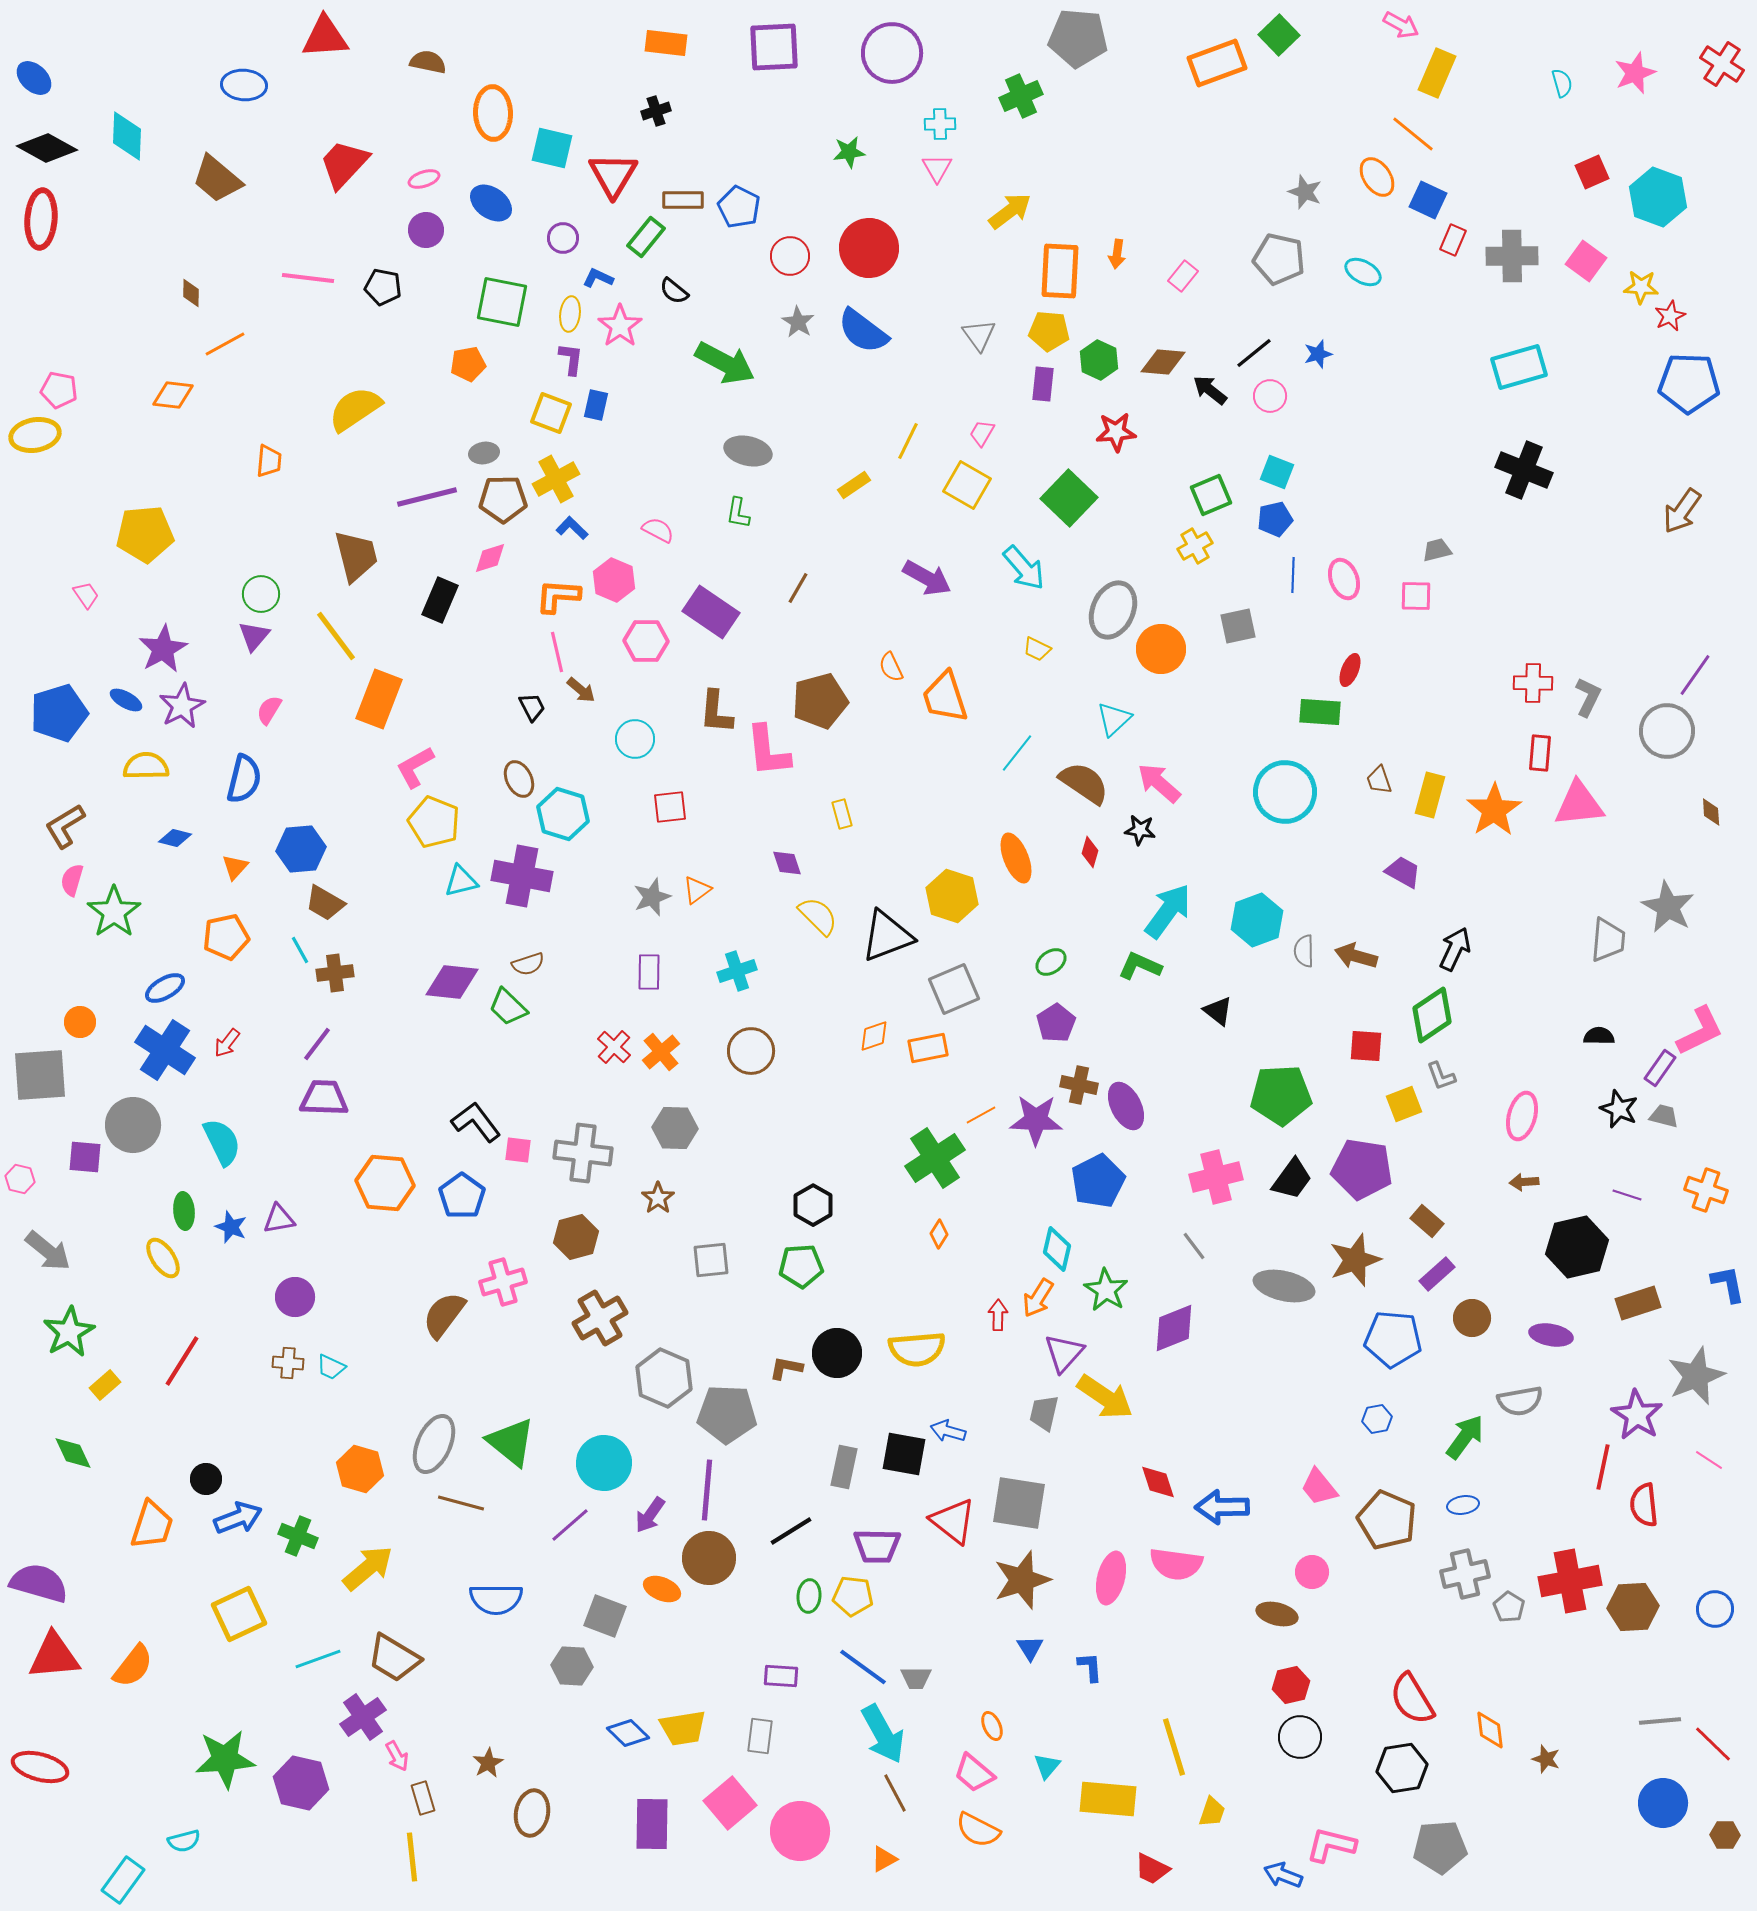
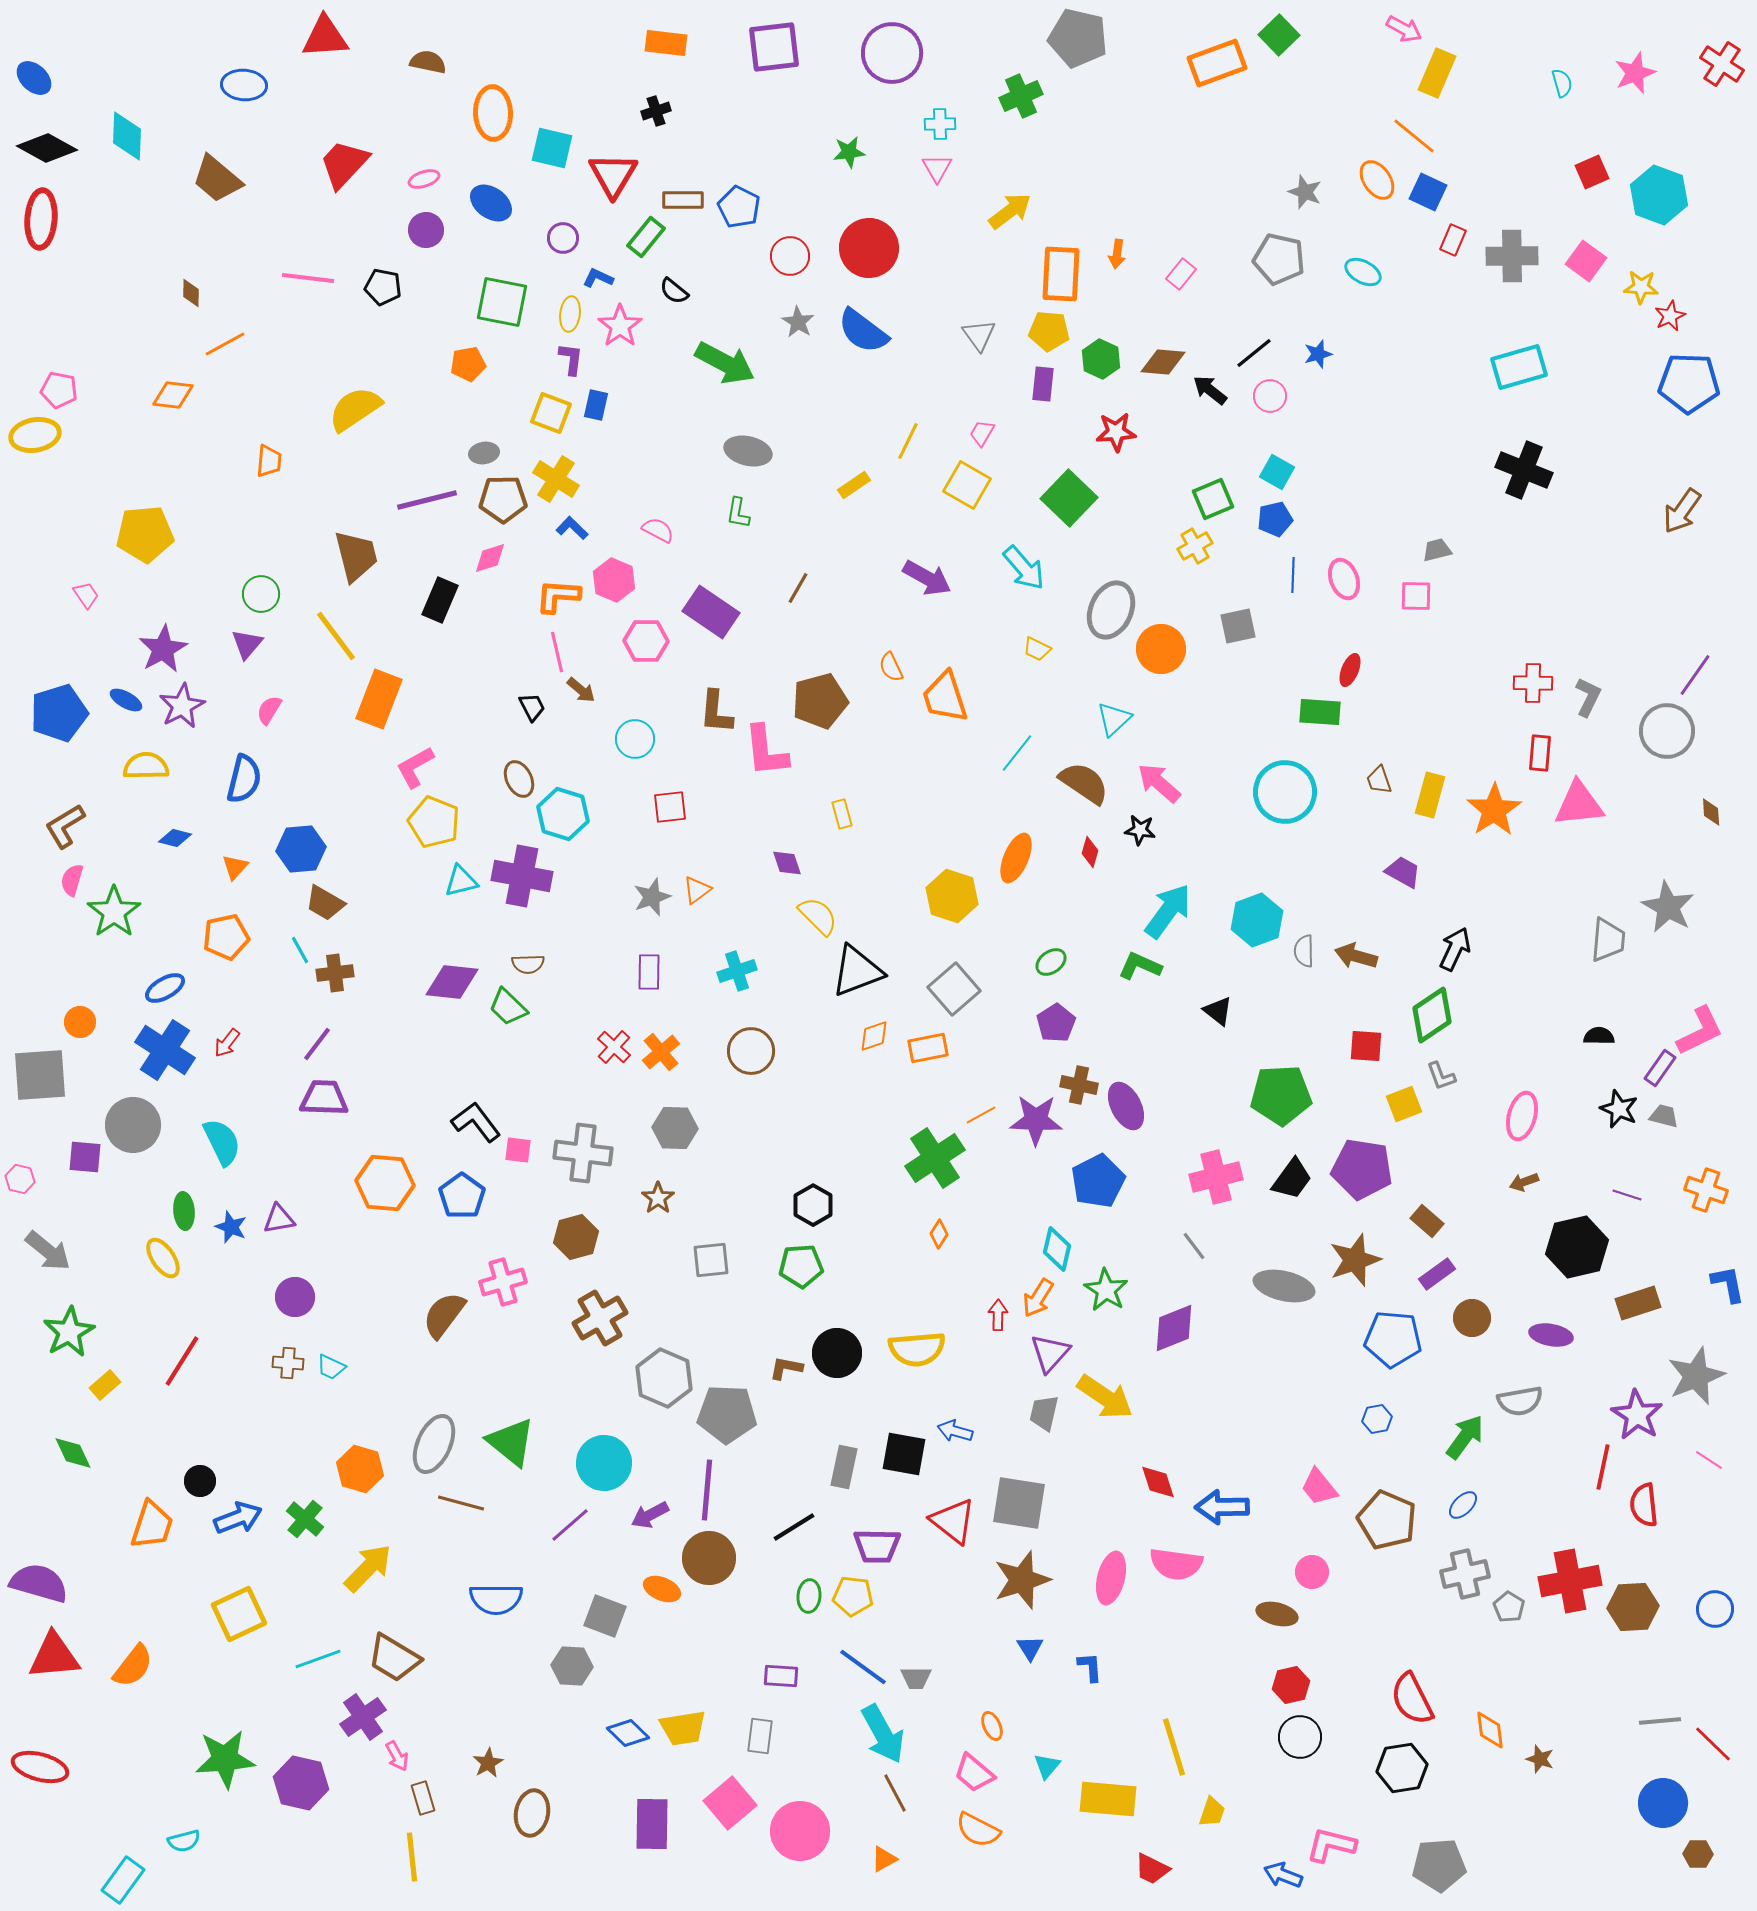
pink arrow at (1401, 25): moved 3 px right, 4 px down
gray pentagon at (1078, 38): rotated 8 degrees clockwise
purple square at (774, 47): rotated 4 degrees counterclockwise
orange line at (1413, 134): moved 1 px right, 2 px down
orange ellipse at (1377, 177): moved 3 px down
cyan hexagon at (1658, 197): moved 1 px right, 2 px up
blue square at (1428, 200): moved 8 px up
orange rectangle at (1060, 271): moved 1 px right, 3 px down
pink rectangle at (1183, 276): moved 2 px left, 2 px up
green hexagon at (1099, 360): moved 2 px right, 1 px up
cyan square at (1277, 472): rotated 8 degrees clockwise
yellow cross at (556, 479): rotated 30 degrees counterclockwise
green square at (1211, 495): moved 2 px right, 4 px down
purple line at (427, 497): moved 3 px down
gray ellipse at (1113, 610): moved 2 px left
purple triangle at (254, 636): moved 7 px left, 8 px down
pink L-shape at (768, 751): moved 2 px left
orange ellipse at (1016, 858): rotated 45 degrees clockwise
black triangle at (887, 936): moved 30 px left, 35 px down
brown semicircle at (528, 964): rotated 16 degrees clockwise
gray square at (954, 989): rotated 18 degrees counterclockwise
brown arrow at (1524, 1182): rotated 16 degrees counterclockwise
purple rectangle at (1437, 1274): rotated 6 degrees clockwise
purple triangle at (1064, 1353): moved 14 px left
blue arrow at (948, 1431): moved 7 px right
black circle at (206, 1479): moved 6 px left, 2 px down
blue ellipse at (1463, 1505): rotated 36 degrees counterclockwise
purple arrow at (650, 1515): rotated 27 degrees clockwise
black line at (791, 1531): moved 3 px right, 4 px up
green cross at (298, 1536): moved 7 px right, 17 px up; rotated 18 degrees clockwise
yellow arrow at (368, 1568): rotated 6 degrees counterclockwise
red semicircle at (1412, 1699): rotated 4 degrees clockwise
brown star at (1546, 1759): moved 6 px left
brown hexagon at (1725, 1835): moved 27 px left, 19 px down
gray pentagon at (1440, 1847): moved 1 px left, 18 px down
